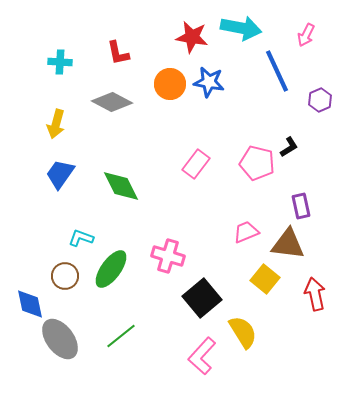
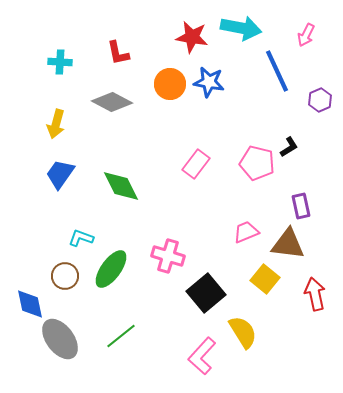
black square: moved 4 px right, 5 px up
